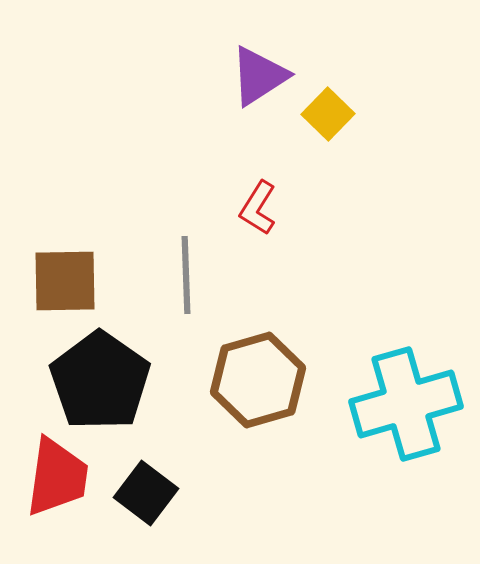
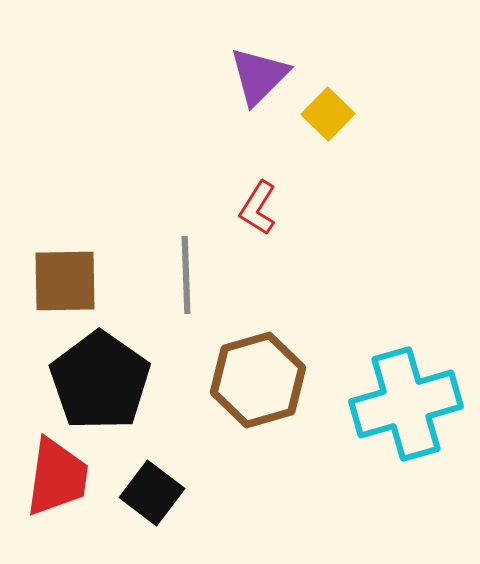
purple triangle: rotated 12 degrees counterclockwise
black square: moved 6 px right
